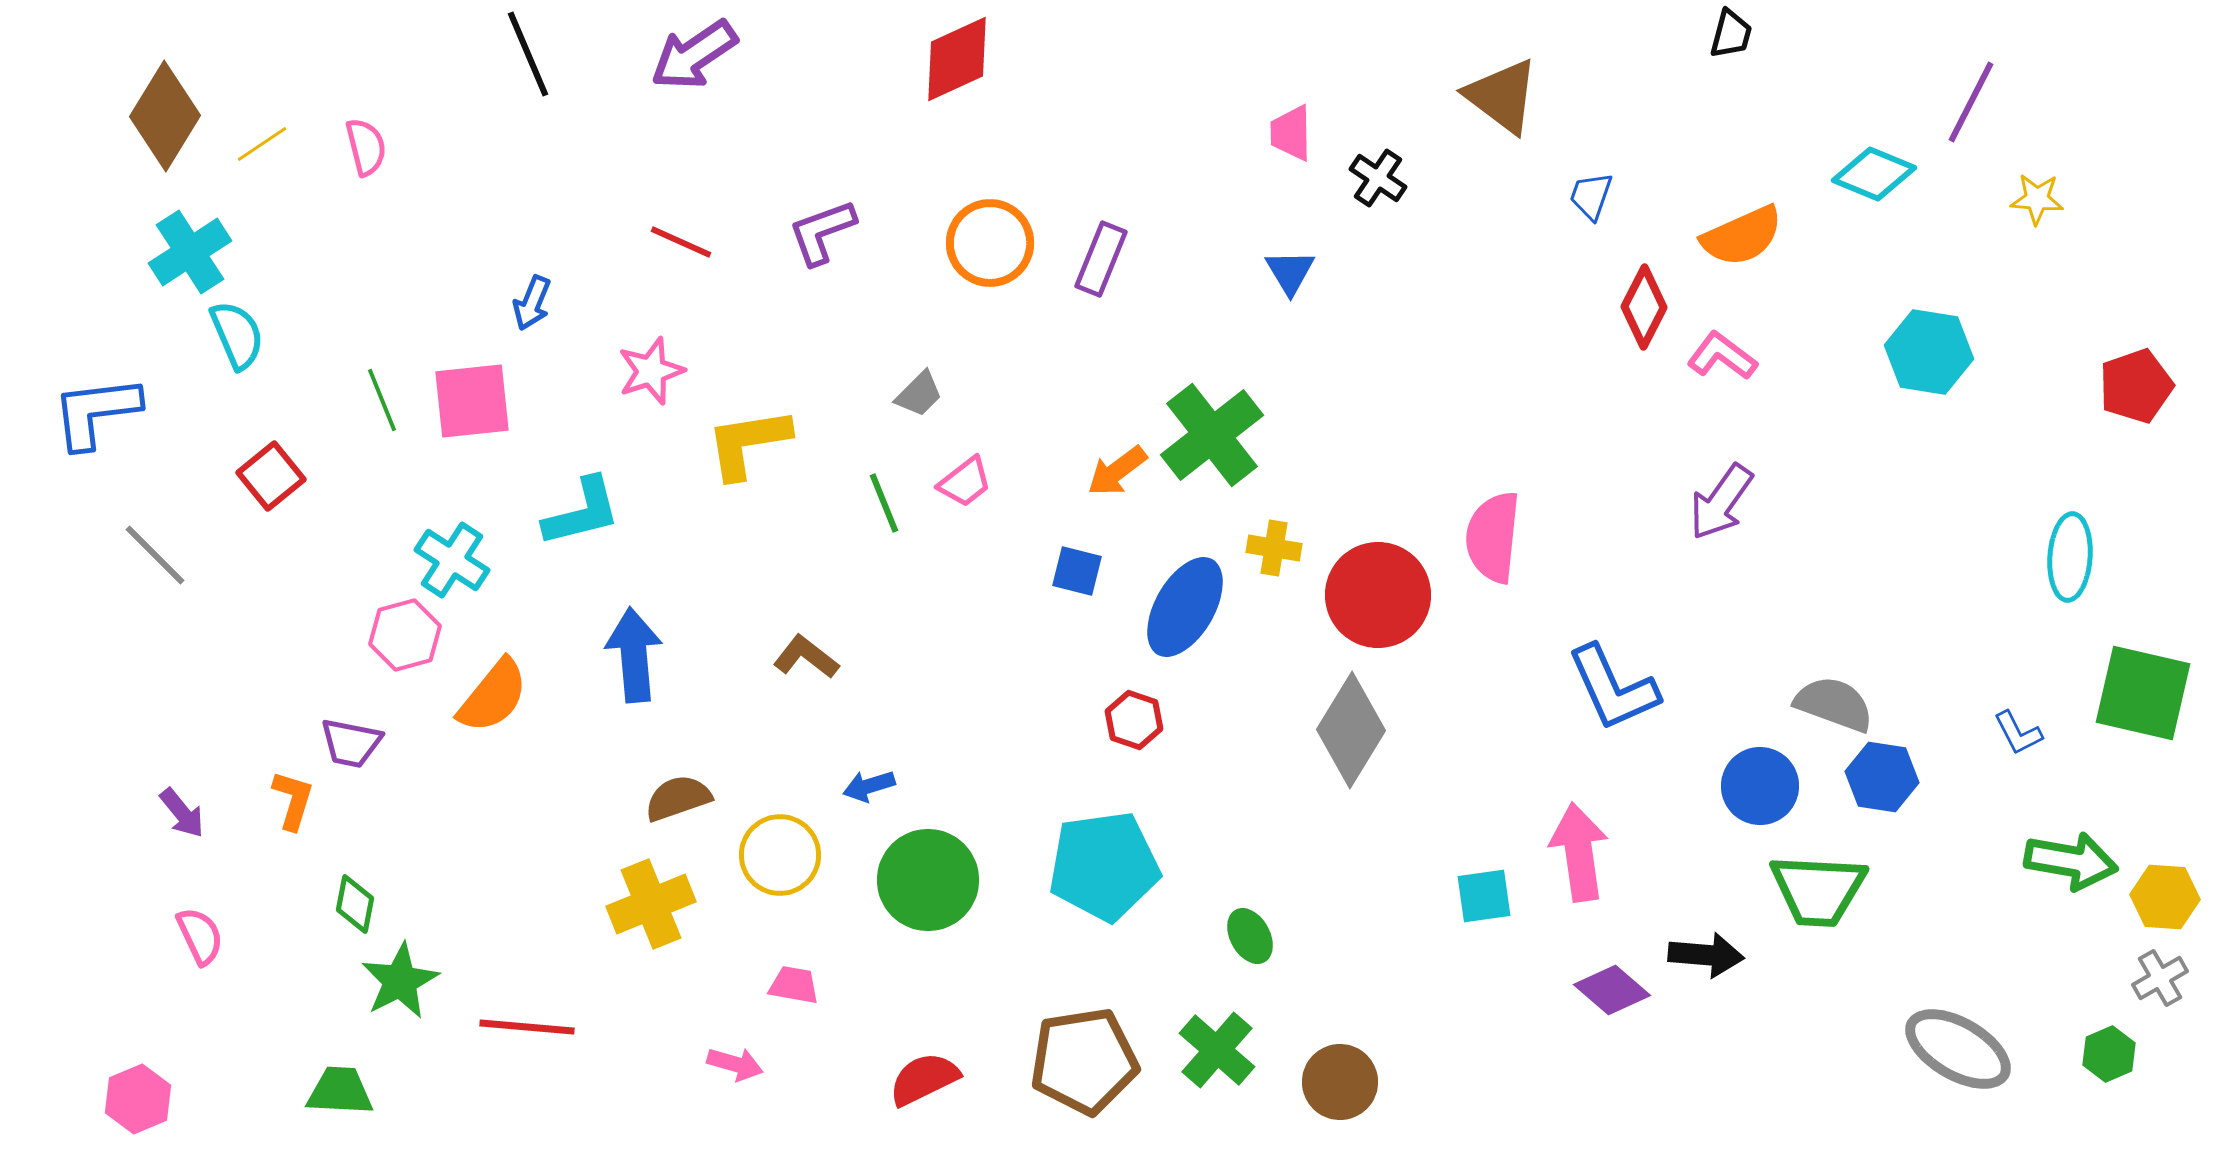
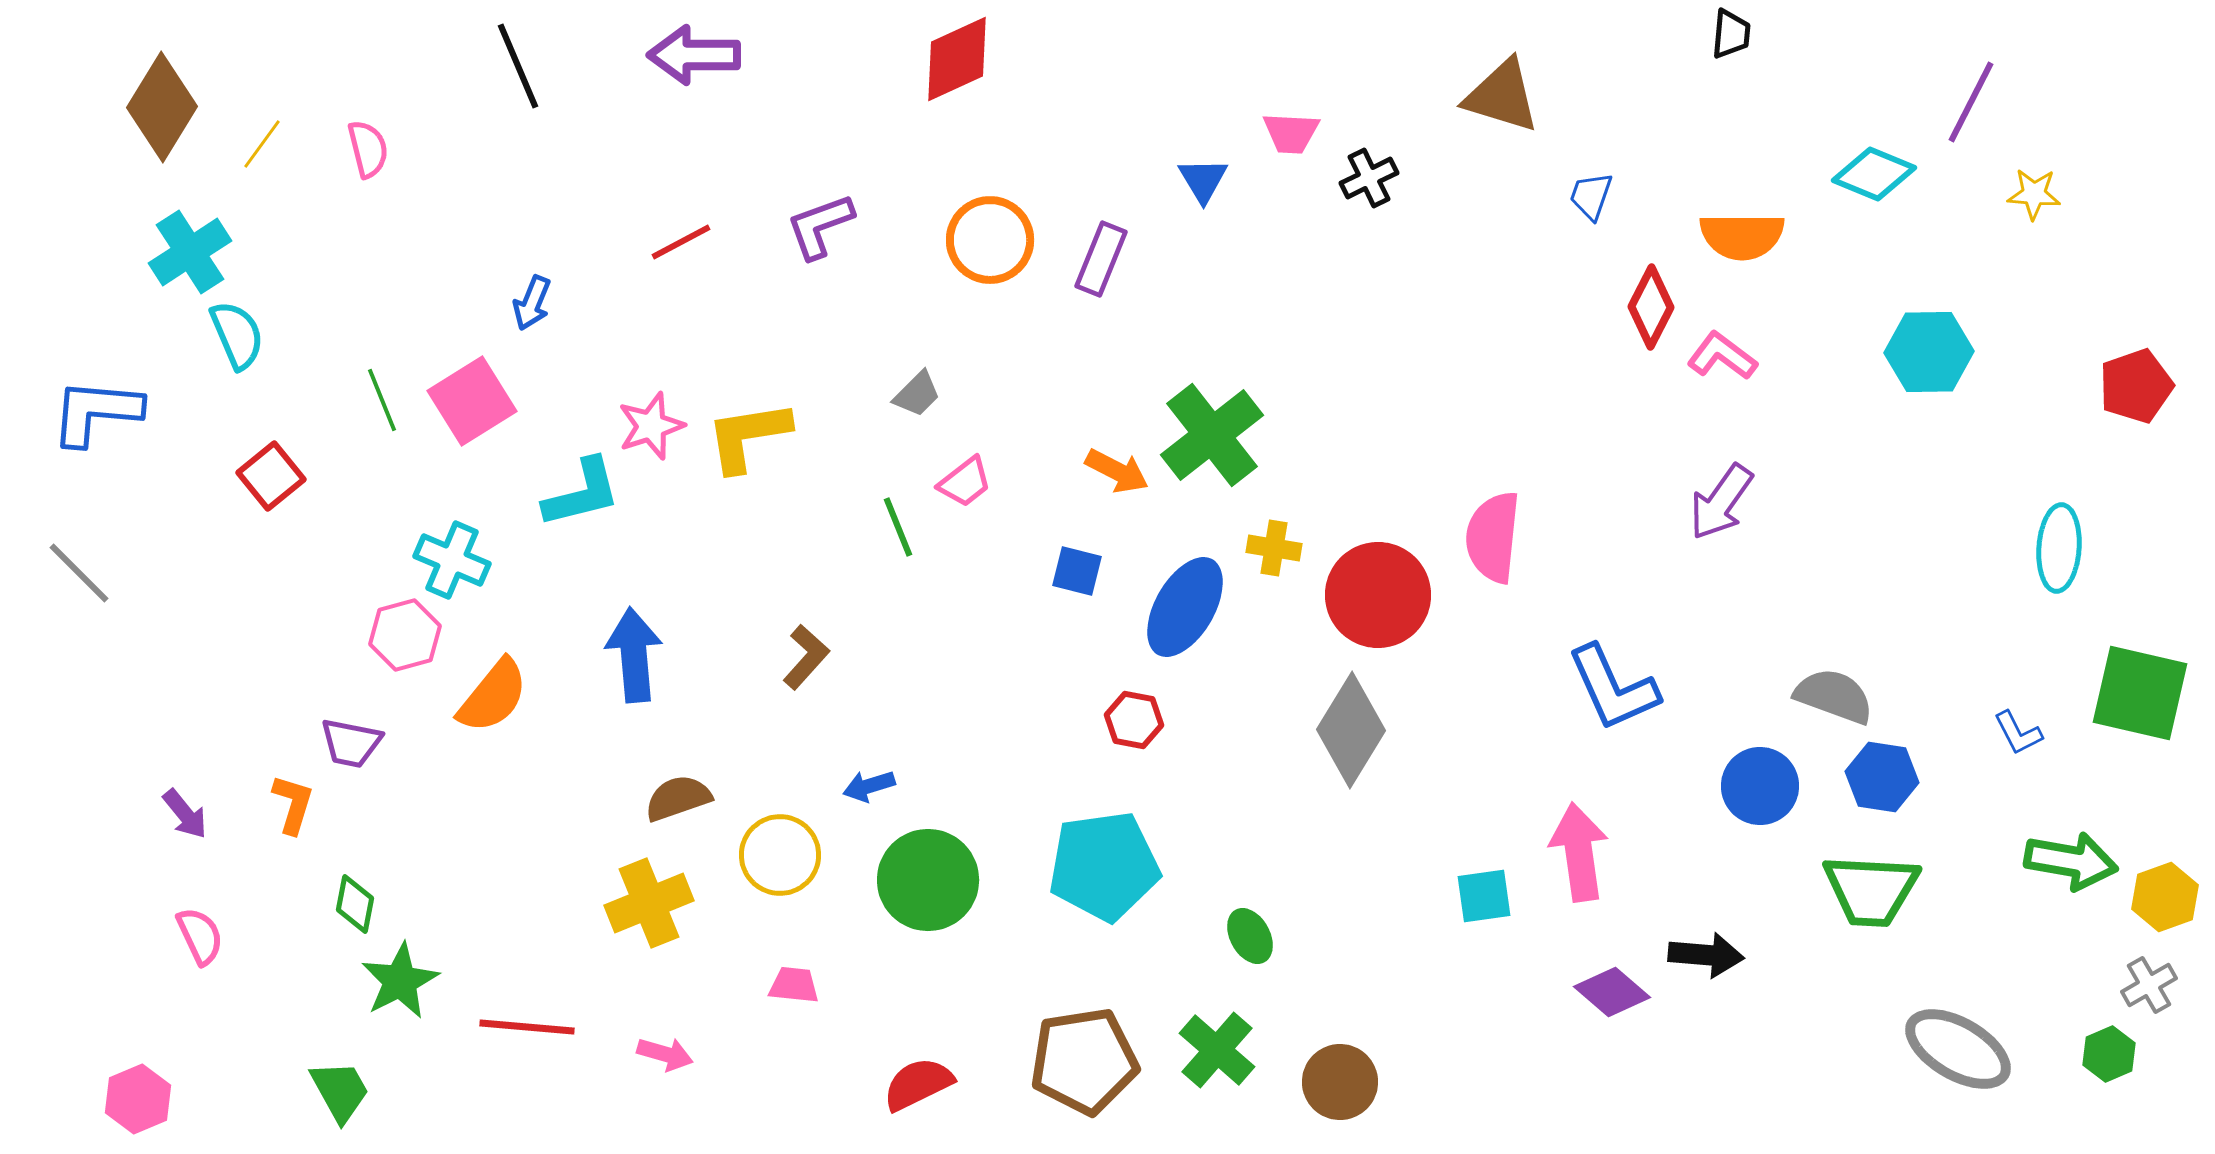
black trapezoid at (1731, 34): rotated 10 degrees counterclockwise
black line at (528, 54): moved 10 px left, 12 px down
purple arrow at (694, 55): rotated 34 degrees clockwise
brown triangle at (1502, 96): rotated 20 degrees counterclockwise
brown diamond at (165, 116): moved 3 px left, 9 px up
pink trapezoid at (1291, 133): rotated 86 degrees counterclockwise
yellow line at (262, 144): rotated 20 degrees counterclockwise
pink semicircle at (366, 147): moved 2 px right, 2 px down
black cross at (1378, 178): moved 9 px left; rotated 30 degrees clockwise
yellow star at (2037, 199): moved 3 px left, 5 px up
purple L-shape at (822, 232): moved 2 px left, 6 px up
orange semicircle at (1742, 236): rotated 24 degrees clockwise
red line at (681, 242): rotated 52 degrees counterclockwise
orange circle at (990, 243): moved 3 px up
blue triangle at (1290, 272): moved 87 px left, 92 px up
red diamond at (1644, 307): moved 7 px right
cyan hexagon at (1929, 352): rotated 10 degrees counterclockwise
pink star at (651, 371): moved 55 px down
gray trapezoid at (919, 394): moved 2 px left
pink square at (472, 401): rotated 26 degrees counterclockwise
blue L-shape at (96, 412): rotated 12 degrees clockwise
yellow L-shape at (748, 443): moved 7 px up
orange arrow at (1117, 471): rotated 116 degrees counterclockwise
green line at (884, 503): moved 14 px right, 24 px down
cyan L-shape at (582, 512): moved 19 px up
gray line at (155, 555): moved 76 px left, 18 px down
cyan ellipse at (2070, 557): moved 11 px left, 9 px up
cyan cross at (452, 560): rotated 10 degrees counterclockwise
brown L-shape at (806, 657): rotated 94 degrees clockwise
green square at (2143, 693): moved 3 px left
gray semicircle at (1834, 704): moved 8 px up
red hexagon at (1134, 720): rotated 8 degrees counterclockwise
orange L-shape at (293, 800): moved 4 px down
purple arrow at (182, 813): moved 3 px right, 1 px down
green trapezoid at (1818, 890): moved 53 px right
yellow hexagon at (2165, 897): rotated 24 degrees counterclockwise
yellow cross at (651, 904): moved 2 px left, 1 px up
gray cross at (2160, 978): moved 11 px left, 7 px down
pink trapezoid at (794, 985): rotated 4 degrees counterclockwise
purple diamond at (1612, 990): moved 2 px down
pink arrow at (735, 1064): moved 70 px left, 10 px up
red semicircle at (924, 1079): moved 6 px left, 5 px down
green trapezoid at (340, 1091): rotated 58 degrees clockwise
